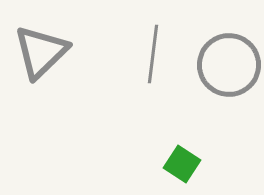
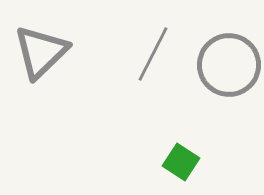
gray line: rotated 20 degrees clockwise
green square: moved 1 px left, 2 px up
